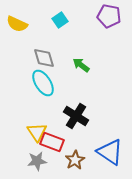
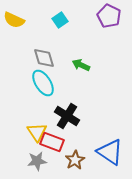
purple pentagon: rotated 15 degrees clockwise
yellow semicircle: moved 3 px left, 4 px up
green arrow: rotated 12 degrees counterclockwise
black cross: moved 9 px left
